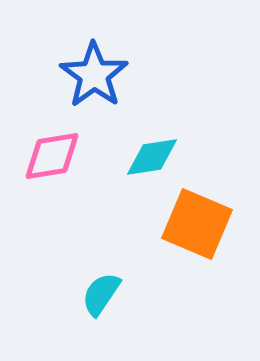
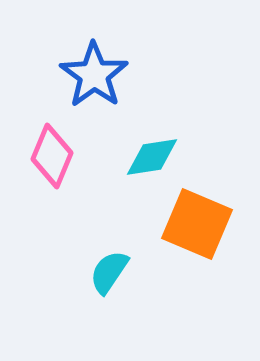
pink diamond: rotated 58 degrees counterclockwise
cyan semicircle: moved 8 px right, 22 px up
